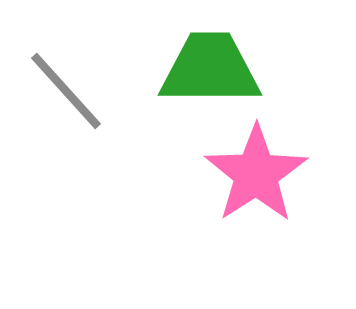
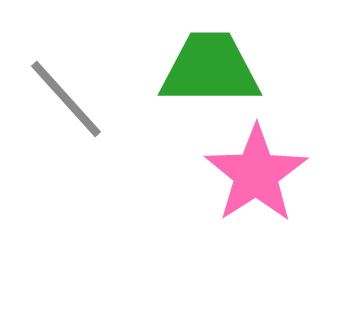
gray line: moved 8 px down
